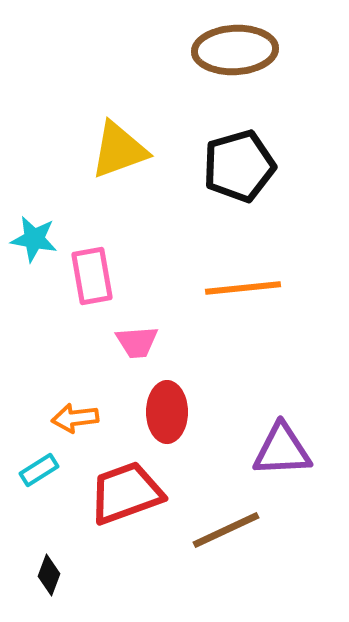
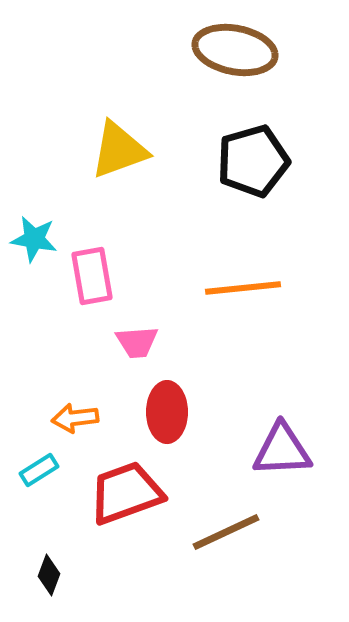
brown ellipse: rotated 14 degrees clockwise
black pentagon: moved 14 px right, 5 px up
brown line: moved 2 px down
